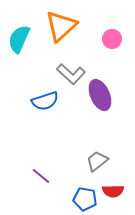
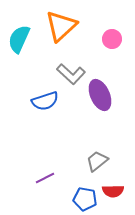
purple line: moved 4 px right, 2 px down; rotated 66 degrees counterclockwise
